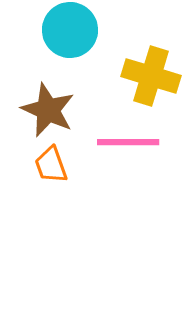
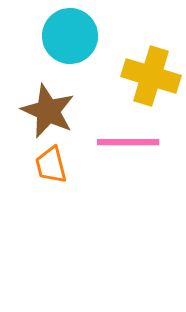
cyan circle: moved 6 px down
brown star: moved 1 px down
orange trapezoid: rotated 6 degrees clockwise
